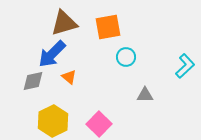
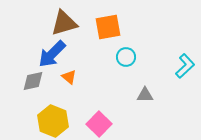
yellow hexagon: rotated 12 degrees counterclockwise
